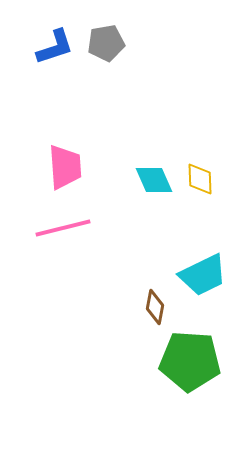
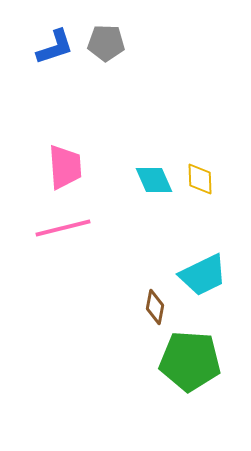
gray pentagon: rotated 12 degrees clockwise
